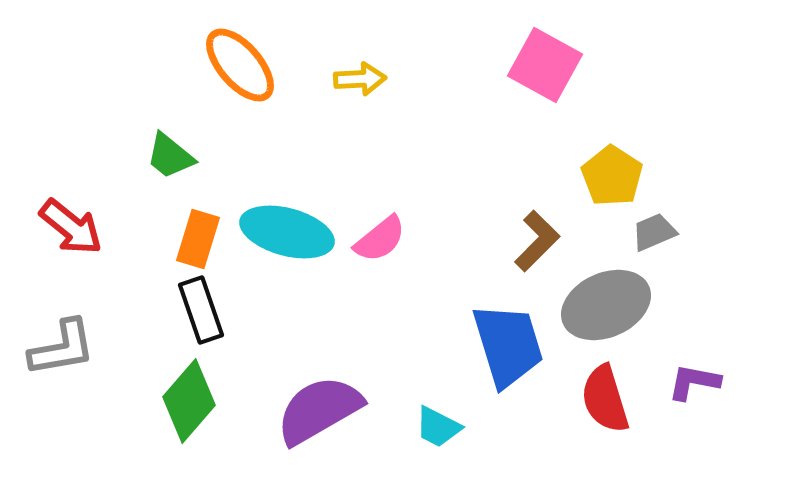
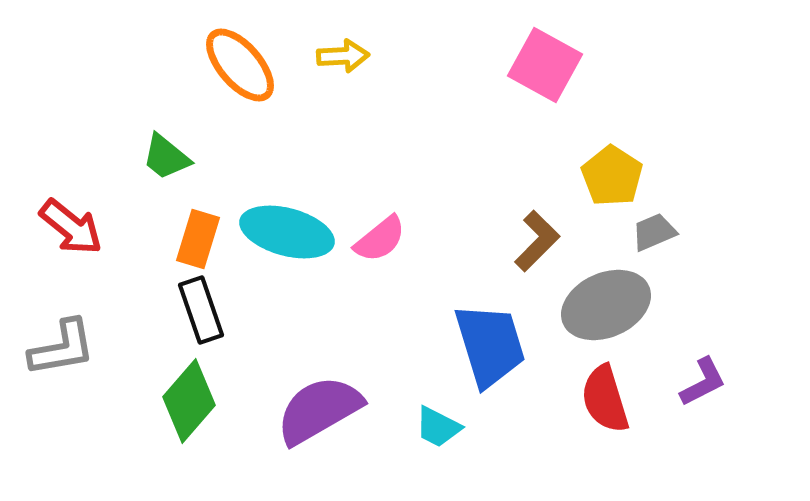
yellow arrow: moved 17 px left, 23 px up
green trapezoid: moved 4 px left, 1 px down
blue trapezoid: moved 18 px left
purple L-shape: moved 9 px right; rotated 142 degrees clockwise
